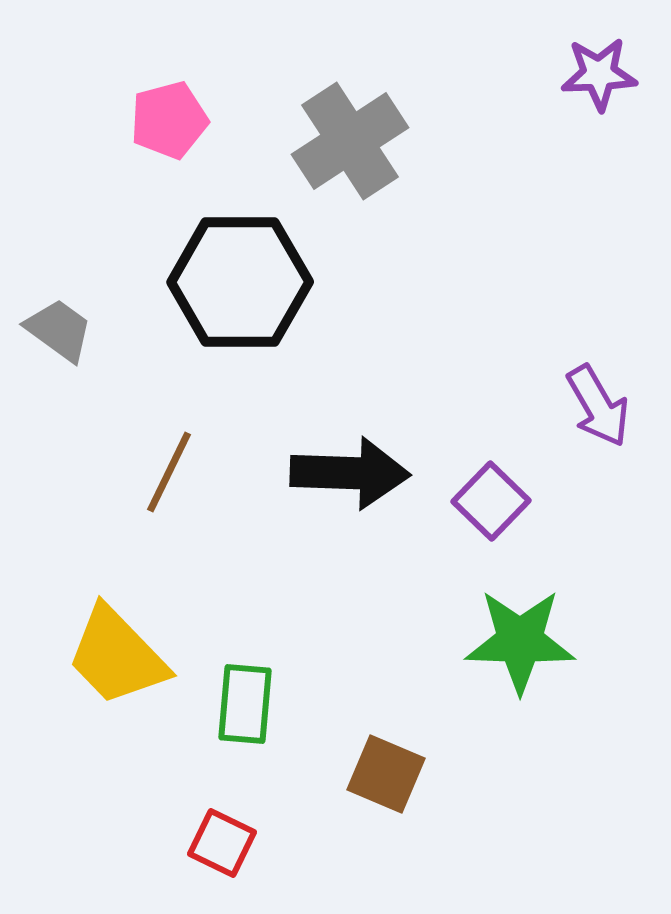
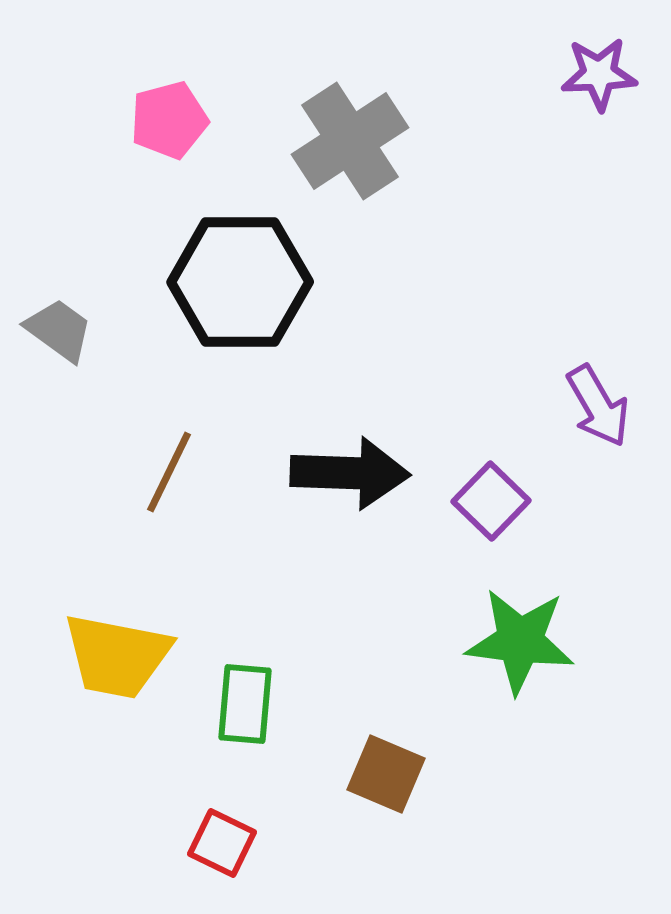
green star: rotated 5 degrees clockwise
yellow trapezoid: rotated 35 degrees counterclockwise
